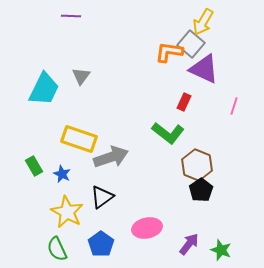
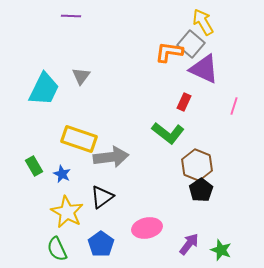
yellow arrow: rotated 120 degrees clockwise
gray arrow: rotated 12 degrees clockwise
